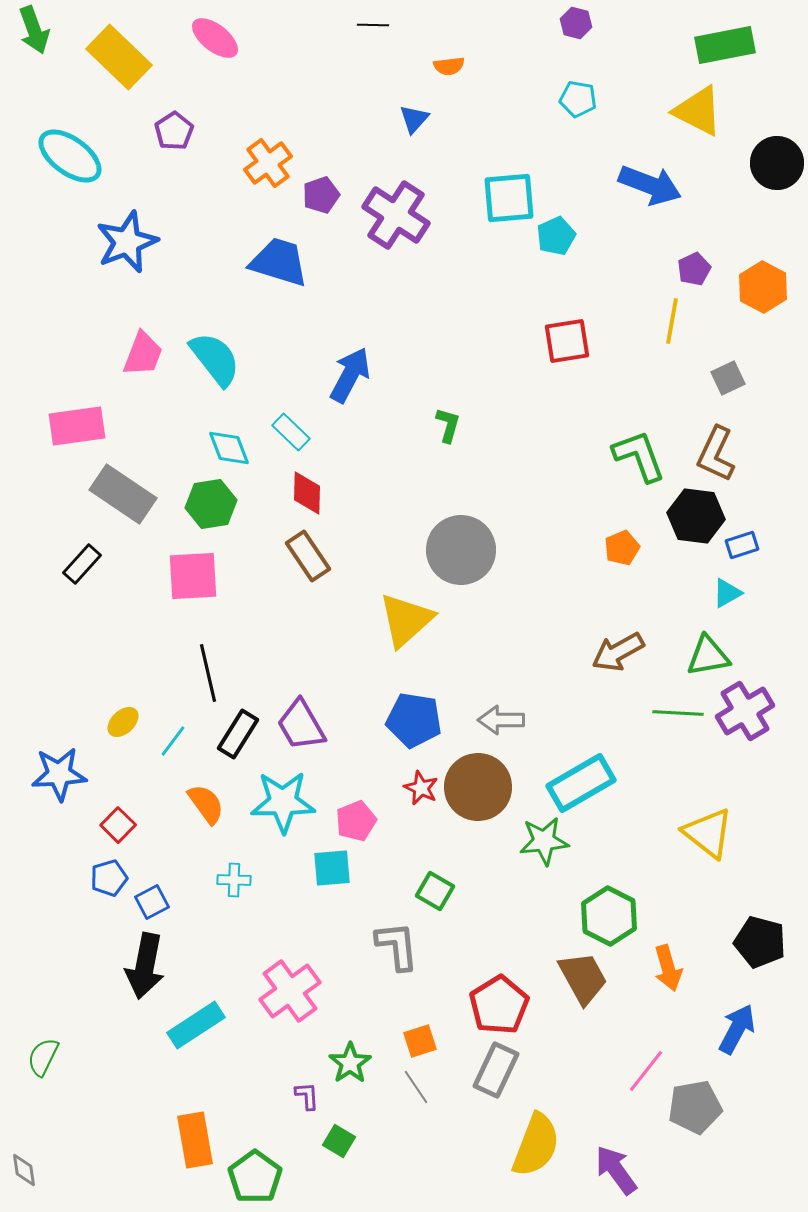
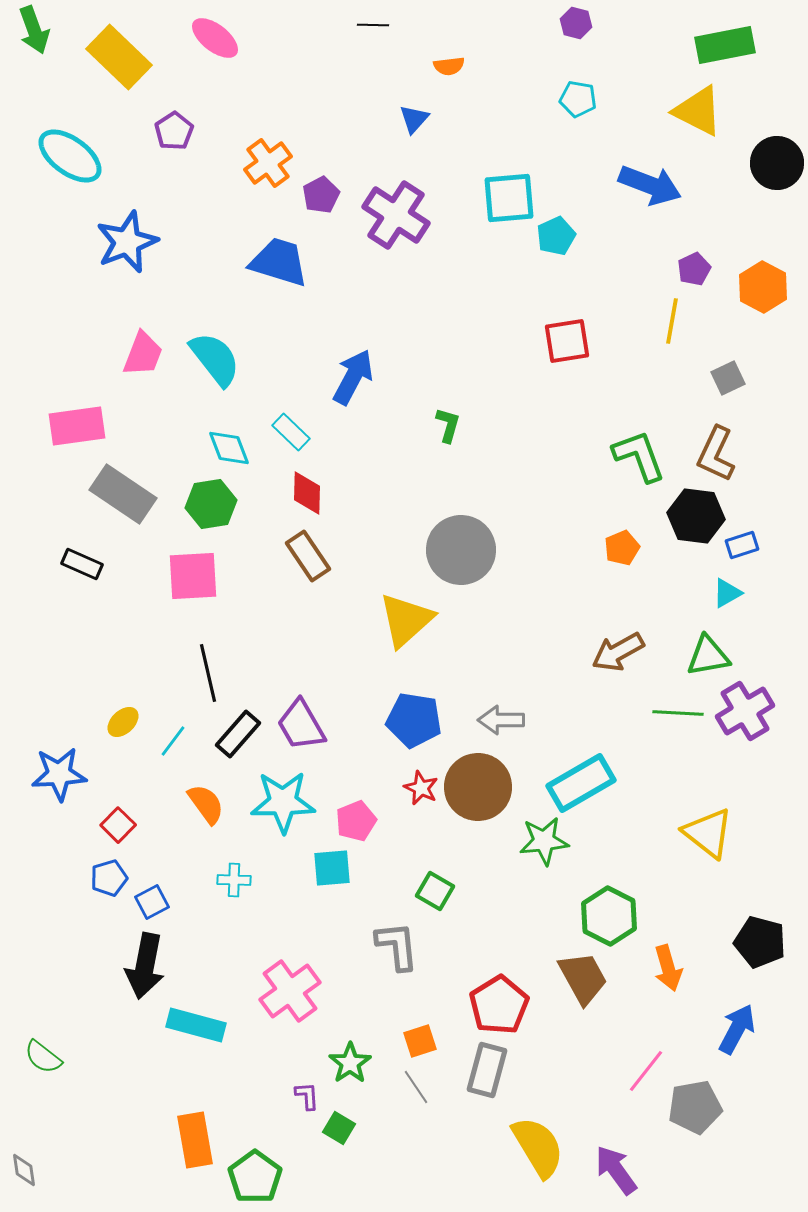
purple pentagon at (321, 195): rotated 9 degrees counterclockwise
blue arrow at (350, 375): moved 3 px right, 2 px down
black rectangle at (82, 564): rotated 72 degrees clockwise
black rectangle at (238, 734): rotated 9 degrees clockwise
cyan rectangle at (196, 1025): rotated 48 degrees clockwise
green semicircle at (43, 1057): rotated 78 degrees counterclockwise
gray rectangle at (496, 1070): moved 9 px left; rotated 10 degrees counterclockwise
green square at (339, 1141): moved 13 px up
yellow semicircle at (536, 1145): moved 2 px right, 2 px down; rotated 52 degrees counterclockwise
